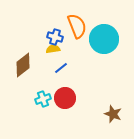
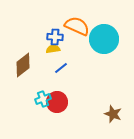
orange semicircle: rotated 45 degrees counterclockwise
blue cross: rotated 14 degrees counterclockwise
red circle: moved 8 px left, 4 px down
